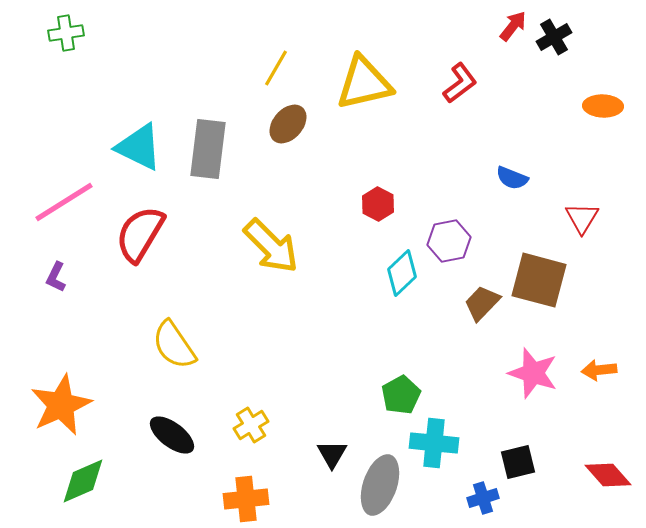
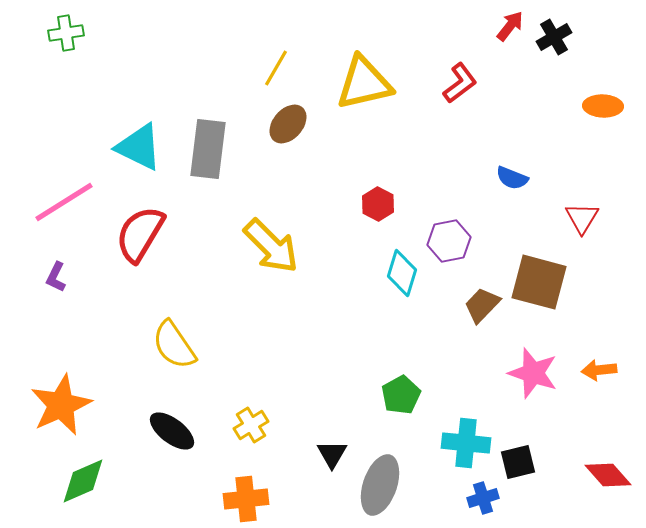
red arrow: moved 3 px left
cyan diamond: rotated 30 degrees counterclockwise
brown square: moved 2 px down
brown trapezoid: moved 2 px down
black ellipse: moved 4 px up
cyan cross: moved 32 px right
